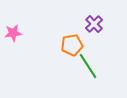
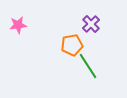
purple cross: moved 3 px left
pink star: moved 5 px right, 8 px up
